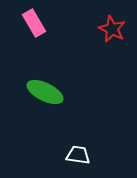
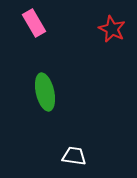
green ellipse: rotated 51 degrees clockwise
white trapezoid: moved 4 px left, 1 px down
